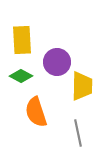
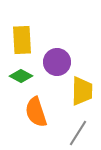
yellow trapezoid: moved 5 px down
gray line: rotated 44 degrees clockwise
